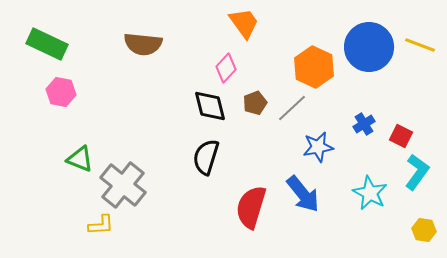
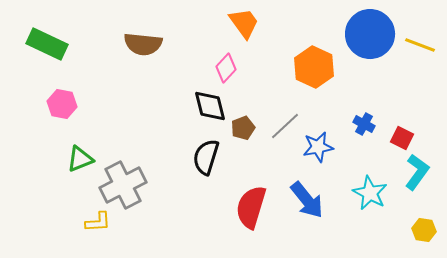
blue circle: moved 1 px right, 13 px up
pink hexagon: moved 1 px right, 12 px down
brown pentagon: moved 12 px left, 25 px down
gray line: moved 7 px left, 18 px down
blue cross: rotated 30 degrees counterclockwise
red square: moved 1 px right, 2 px down
green triangle: rotated 44 degrees counterclockwise
gray cross: rotated 24 degrees clockwise
blue arrow: moved 4 px right, 6 px down
yellow L-shape: moved 3 px left, 3 px up
